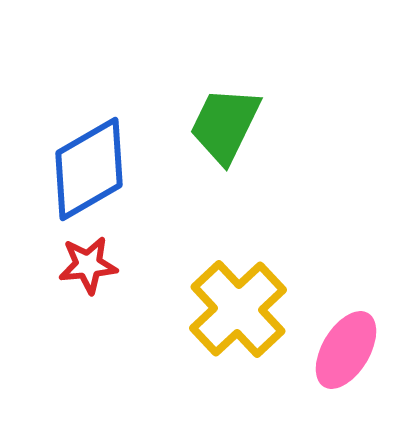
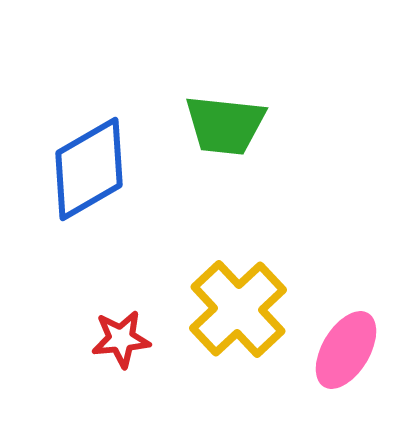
green trapezoid: rotated 110 degrees counterclockwise
red star: moved 33 px right, 74 px down
